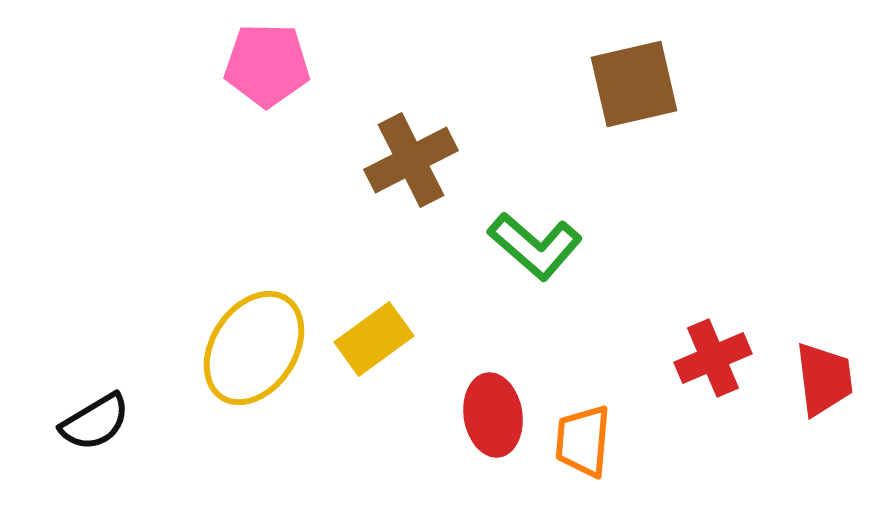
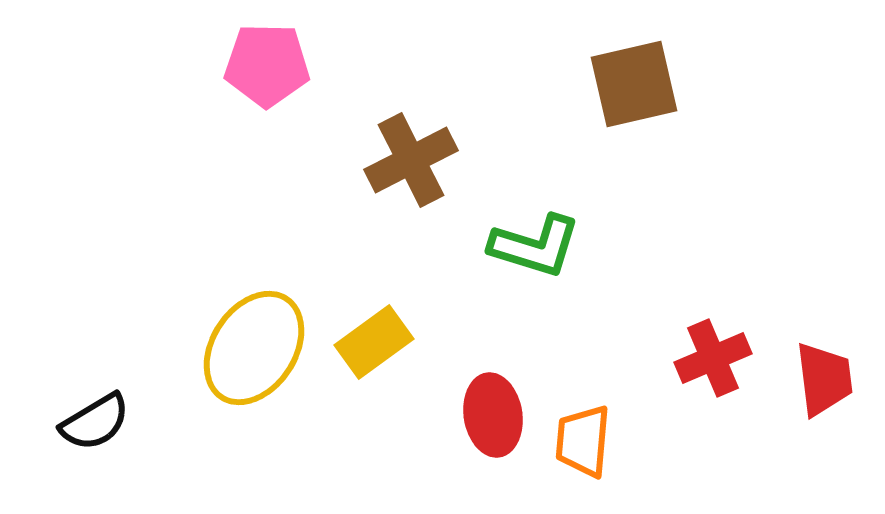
green L-shape: rotated 24 degrees counterclockwise
yellow rectangle: moved 3 px down
